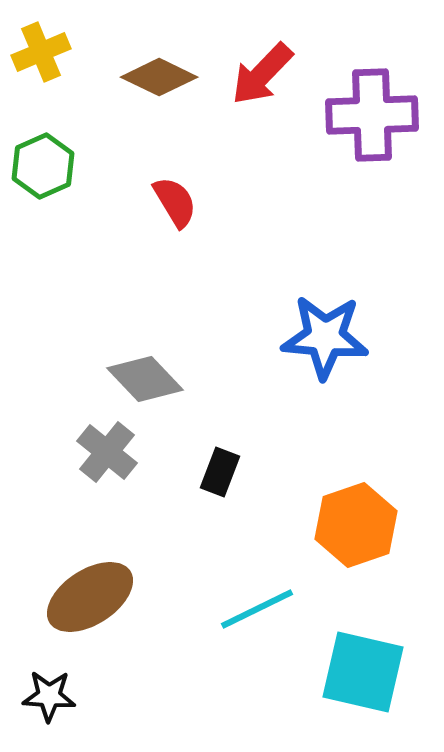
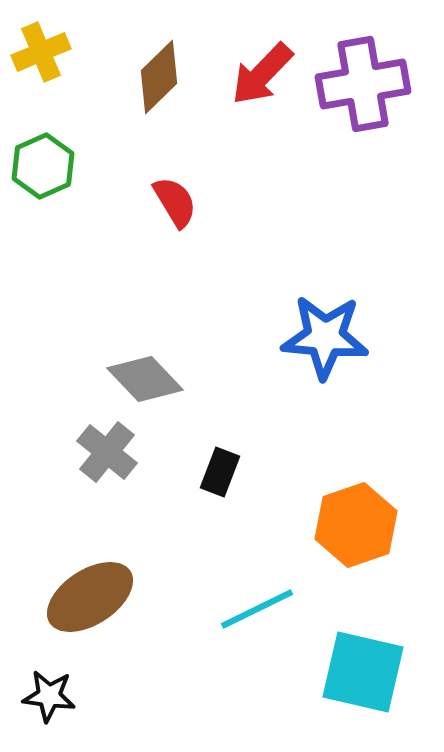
brown diamond: rotated 70 degrees counterclockwise
purple cross: moved 9 px left, 31 px up; rotated 8 degrees counterclockwise
black star: rotated 4 degrees clockwise
